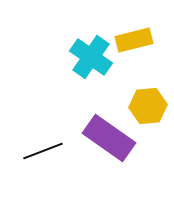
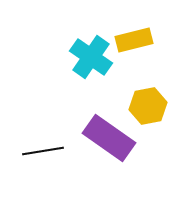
yellow hexagon: rotated 6 degrees counterclockwise
black line: rotated 12 degrees clockwise
